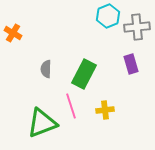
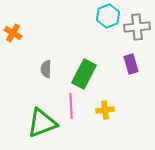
pink line: rotated 15 degrees clockwise
